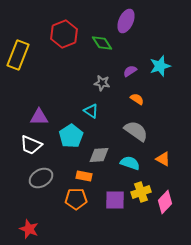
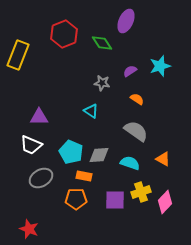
cyan pentagon: moved 16 px down; rotated 15 degrees counterclockwise
